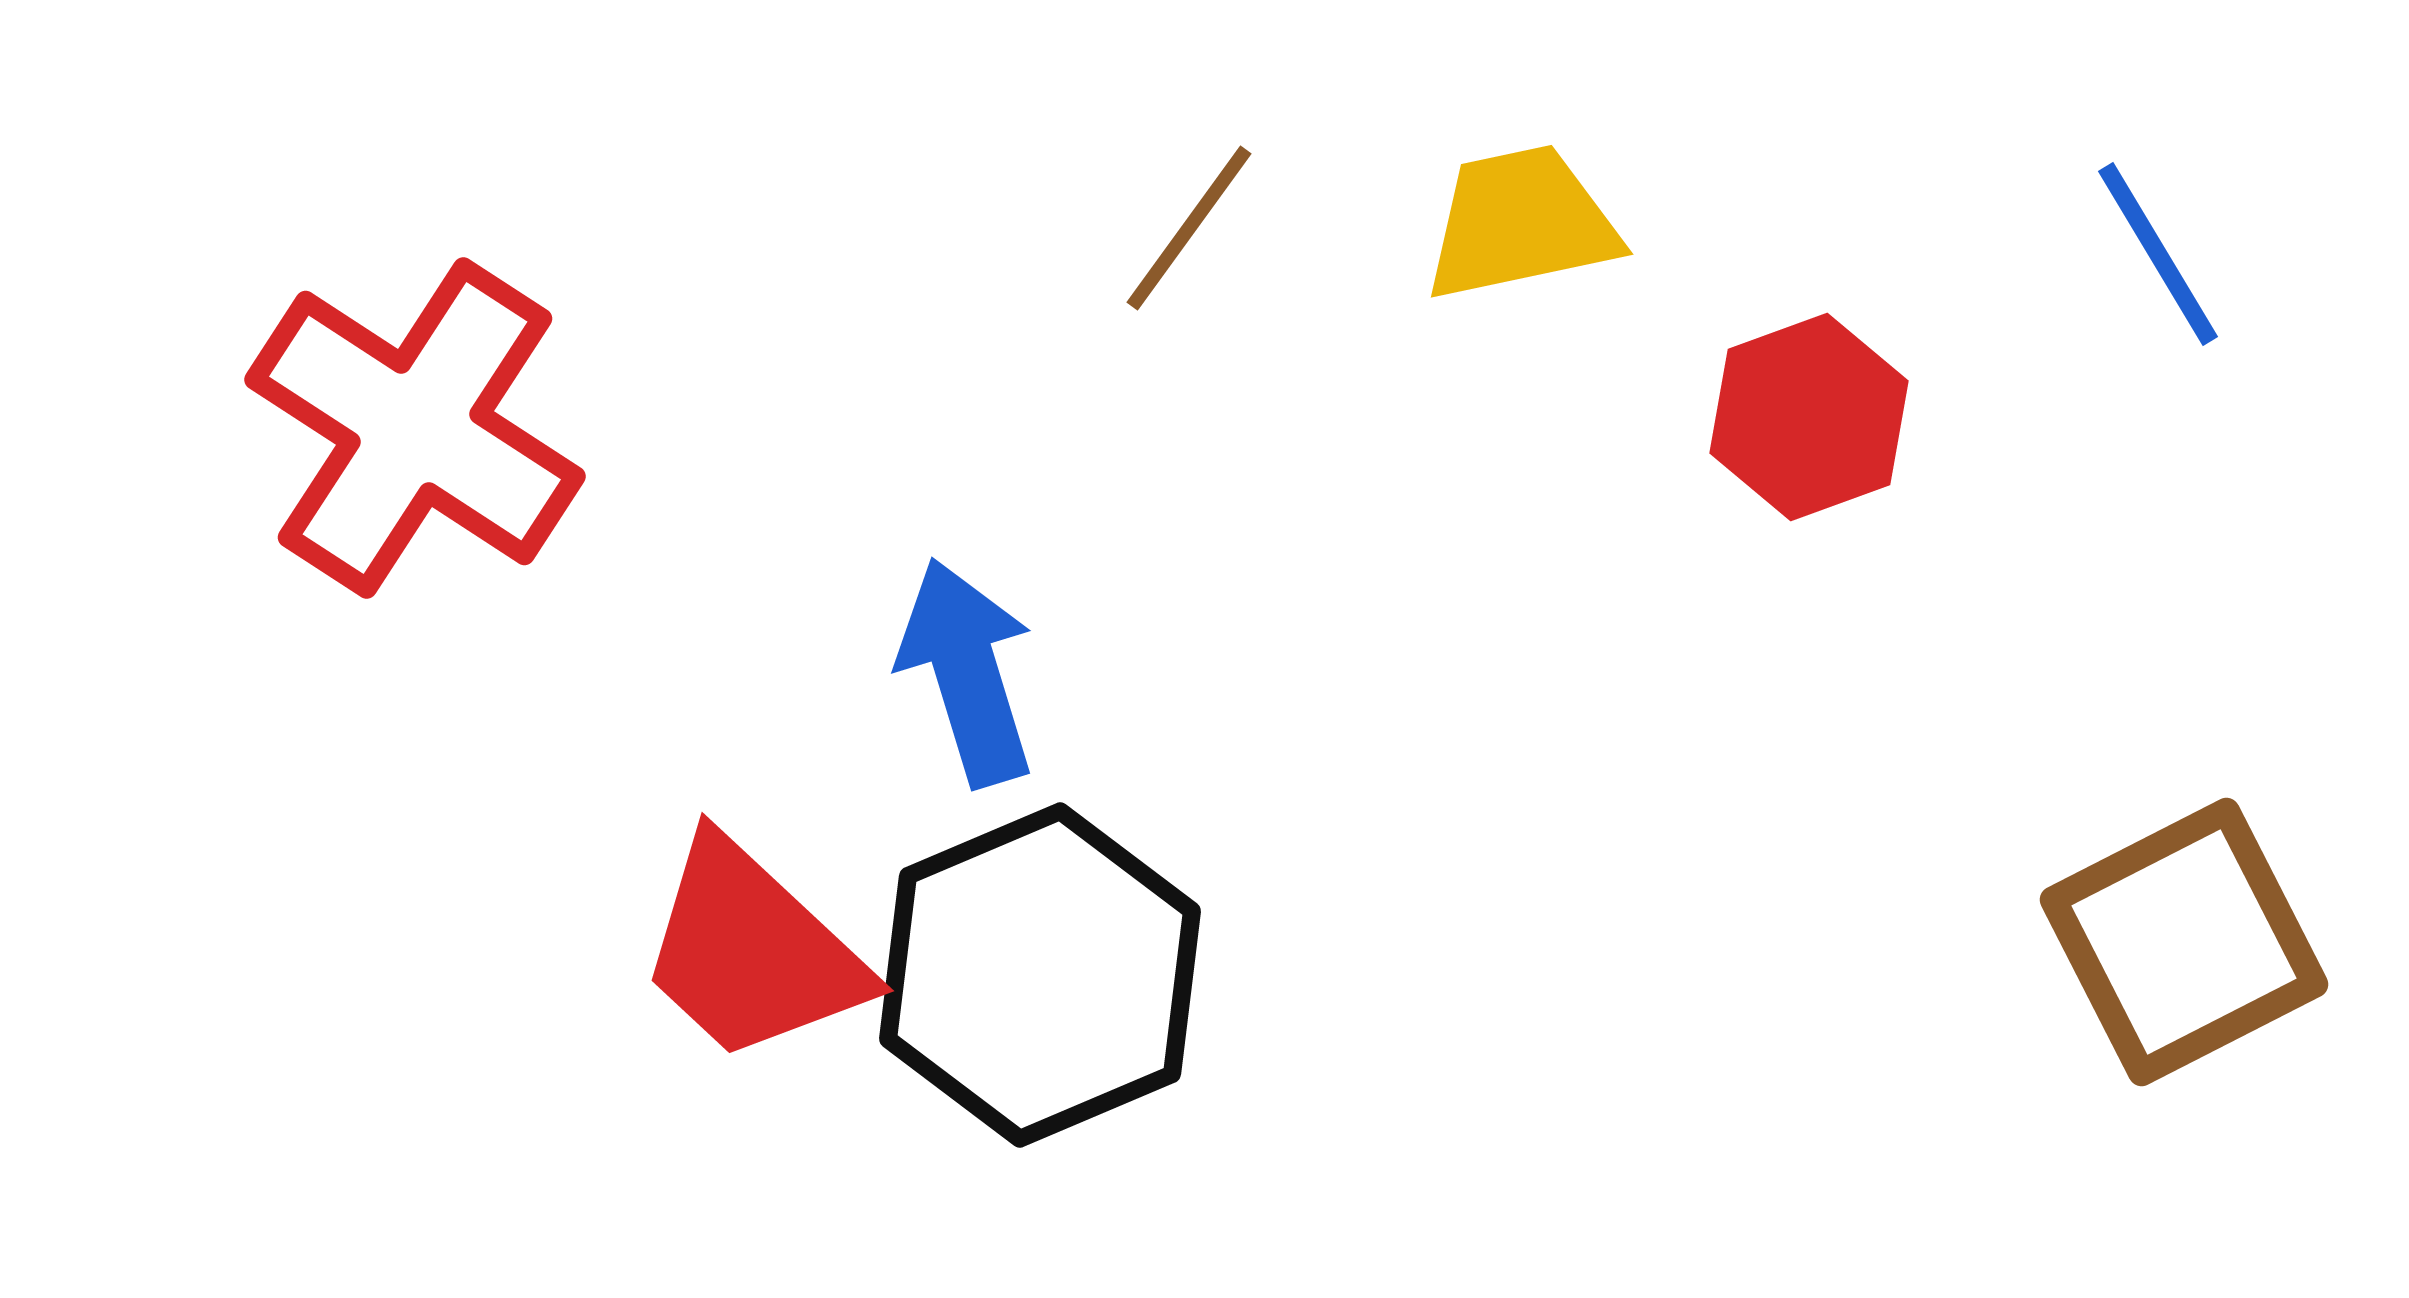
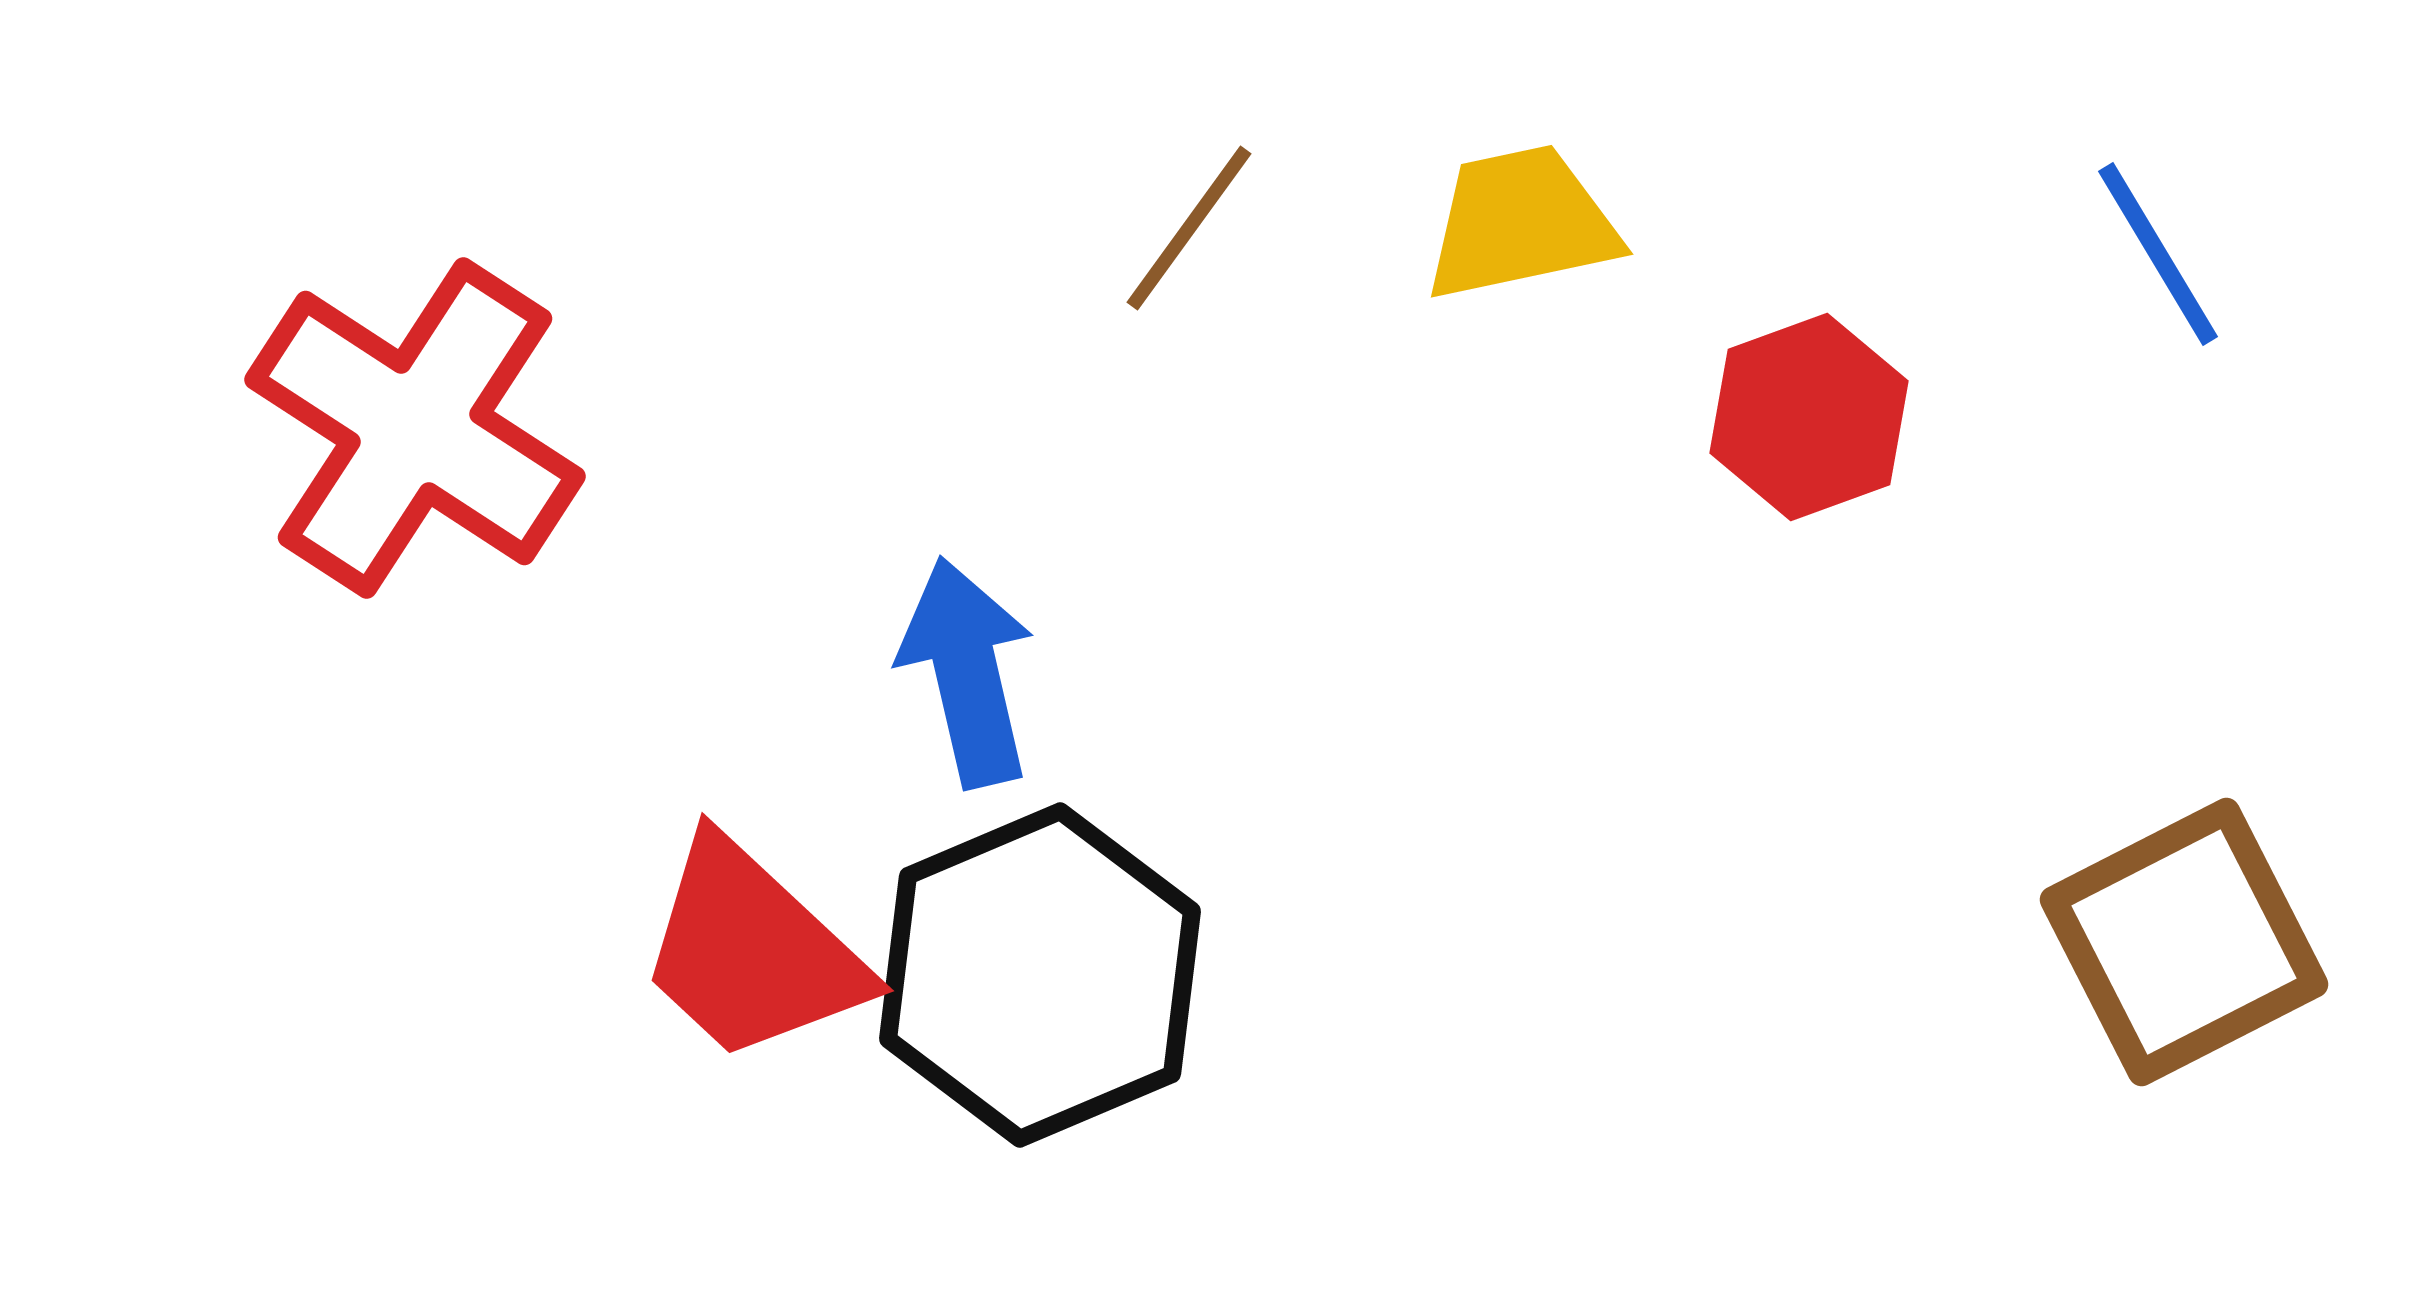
blue arrow: rotated 4 degrees clockwise
